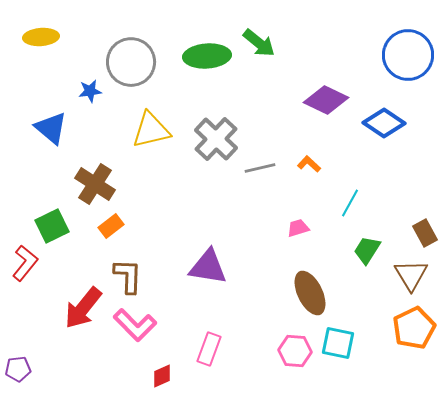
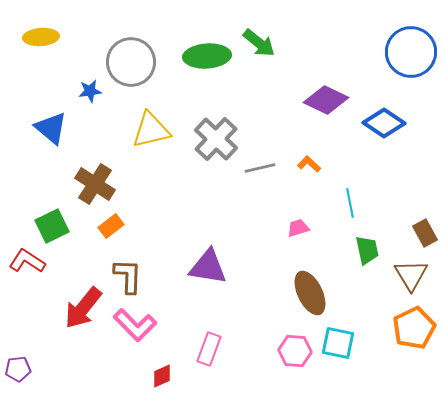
blue circle: moved 3 px right, 3 px up
cyan line: rotated 40 degrees counterclockwise
green trapezoid: rotated 136 degrees clockwise
red L-shape: moved 2 px right, 2 px up; rotated 96 degrees counterclockwise
